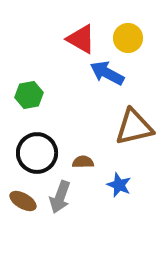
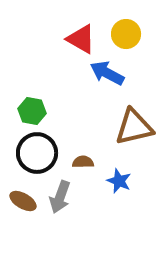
yellow circle: moved 2 px left, 4 px up
green hexagon: moved 3 px right, 16 px down; rotated 20 degrees clockwise
blue star: moved 4 px up
